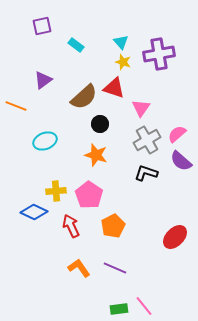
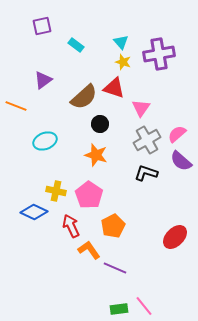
yellow cross: rotated 18 degrees clockwise
orange L-shape: moved 10 px right, 18 px up
